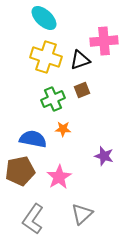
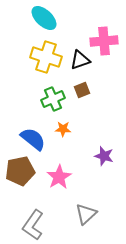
blue semicircle: rotated 28 degrees clockwise
gray triangle: moved 4 px right
gray L-shape: moved 6 px down
